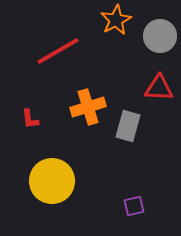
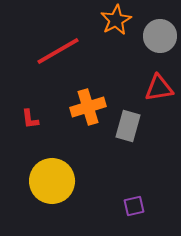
red triangle: rotated 12 degrees counterclockwise
